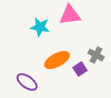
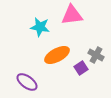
pink triangle: moved 2 px right
orange ellipse: moved 5 px up
purple square: moved 1 px right, 1 px up
